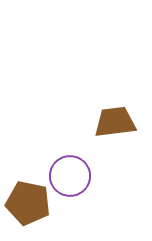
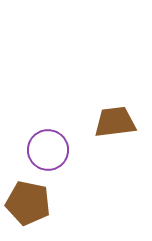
purple circle: moved 22 px left, 26 px up
